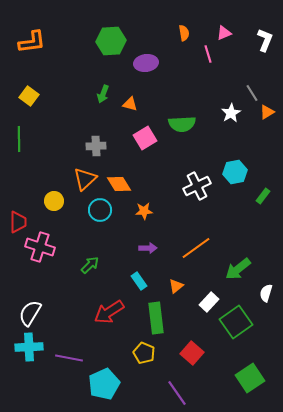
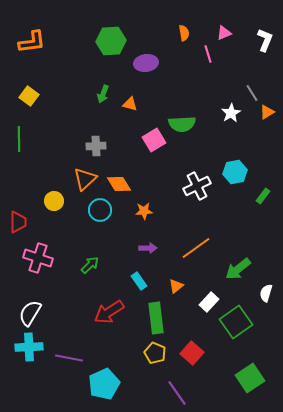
pink square at (145, 138): moved 9 px right, 2 px down
pink cross at (40, 247): moved 2 px left, 11 px down
yellow pentagon at (144, 353): moved 11 px right
